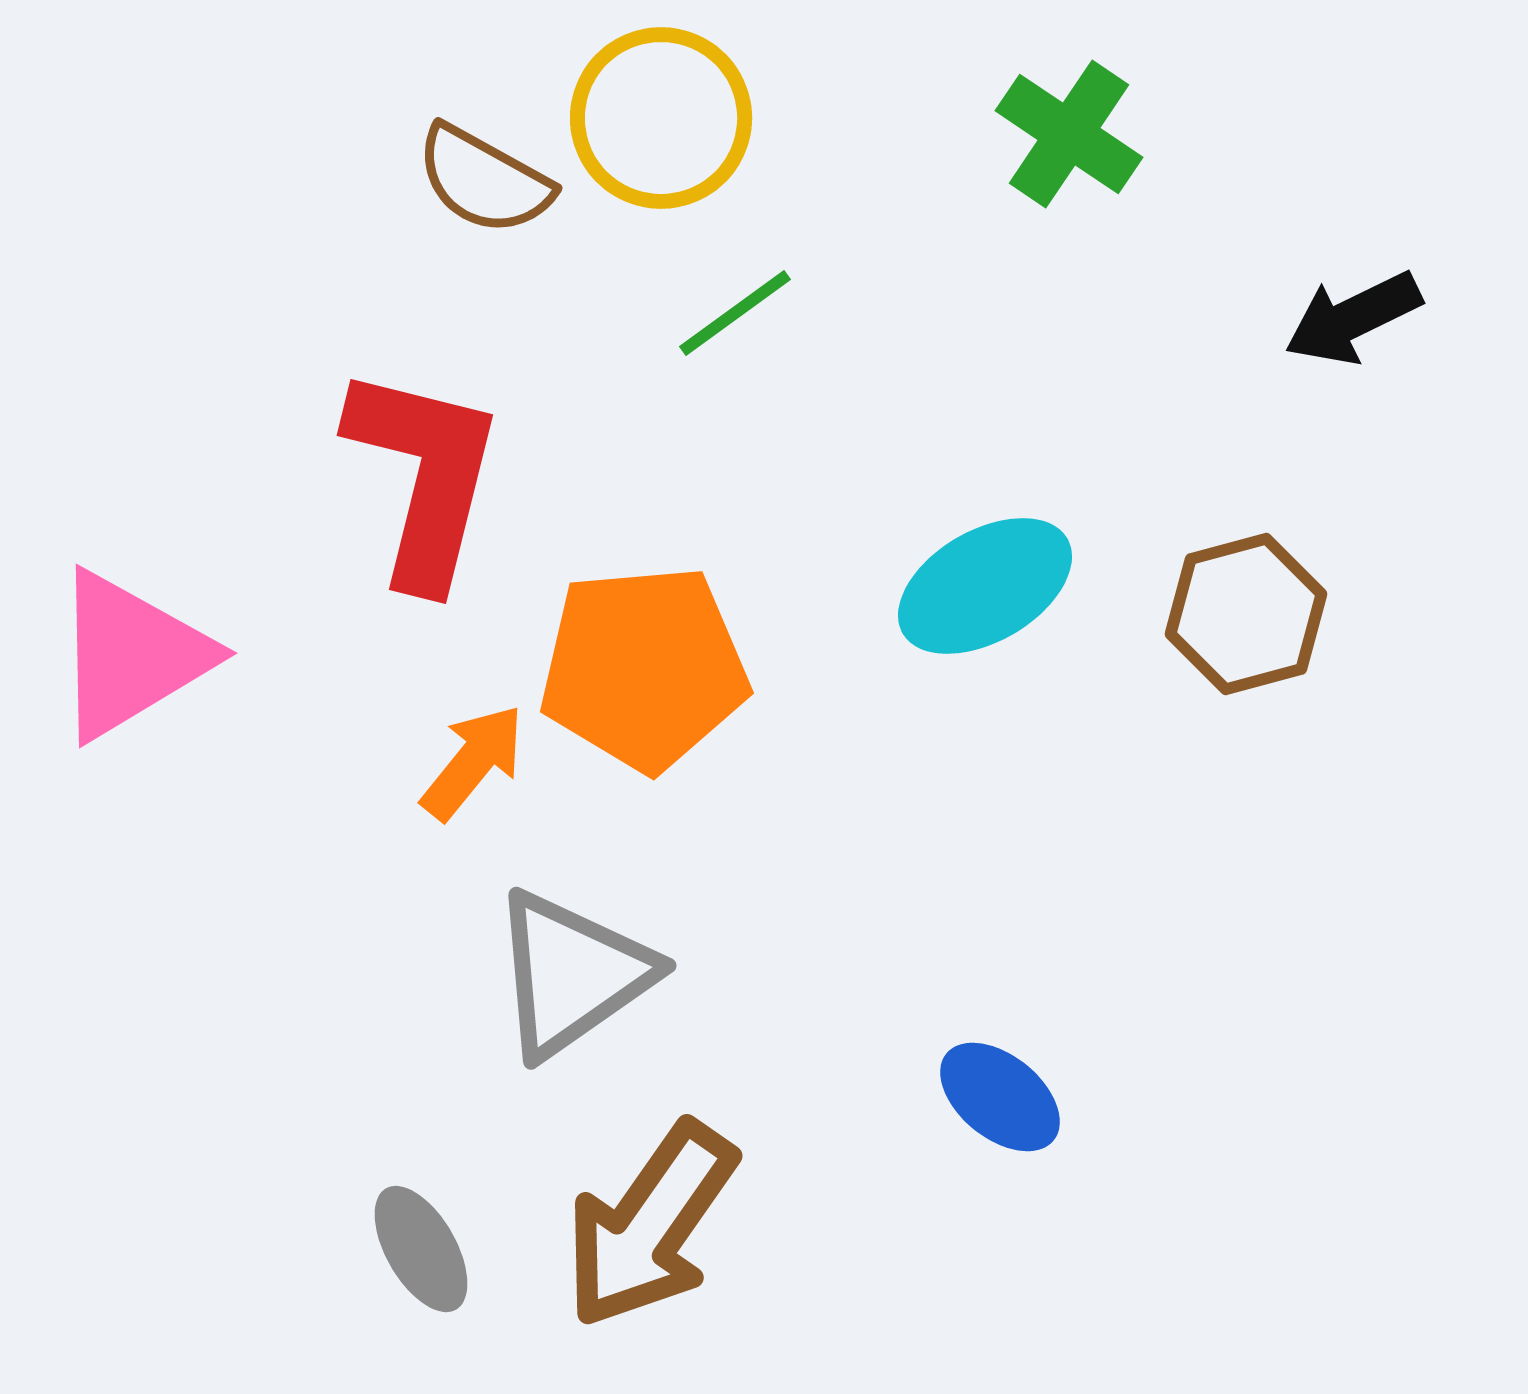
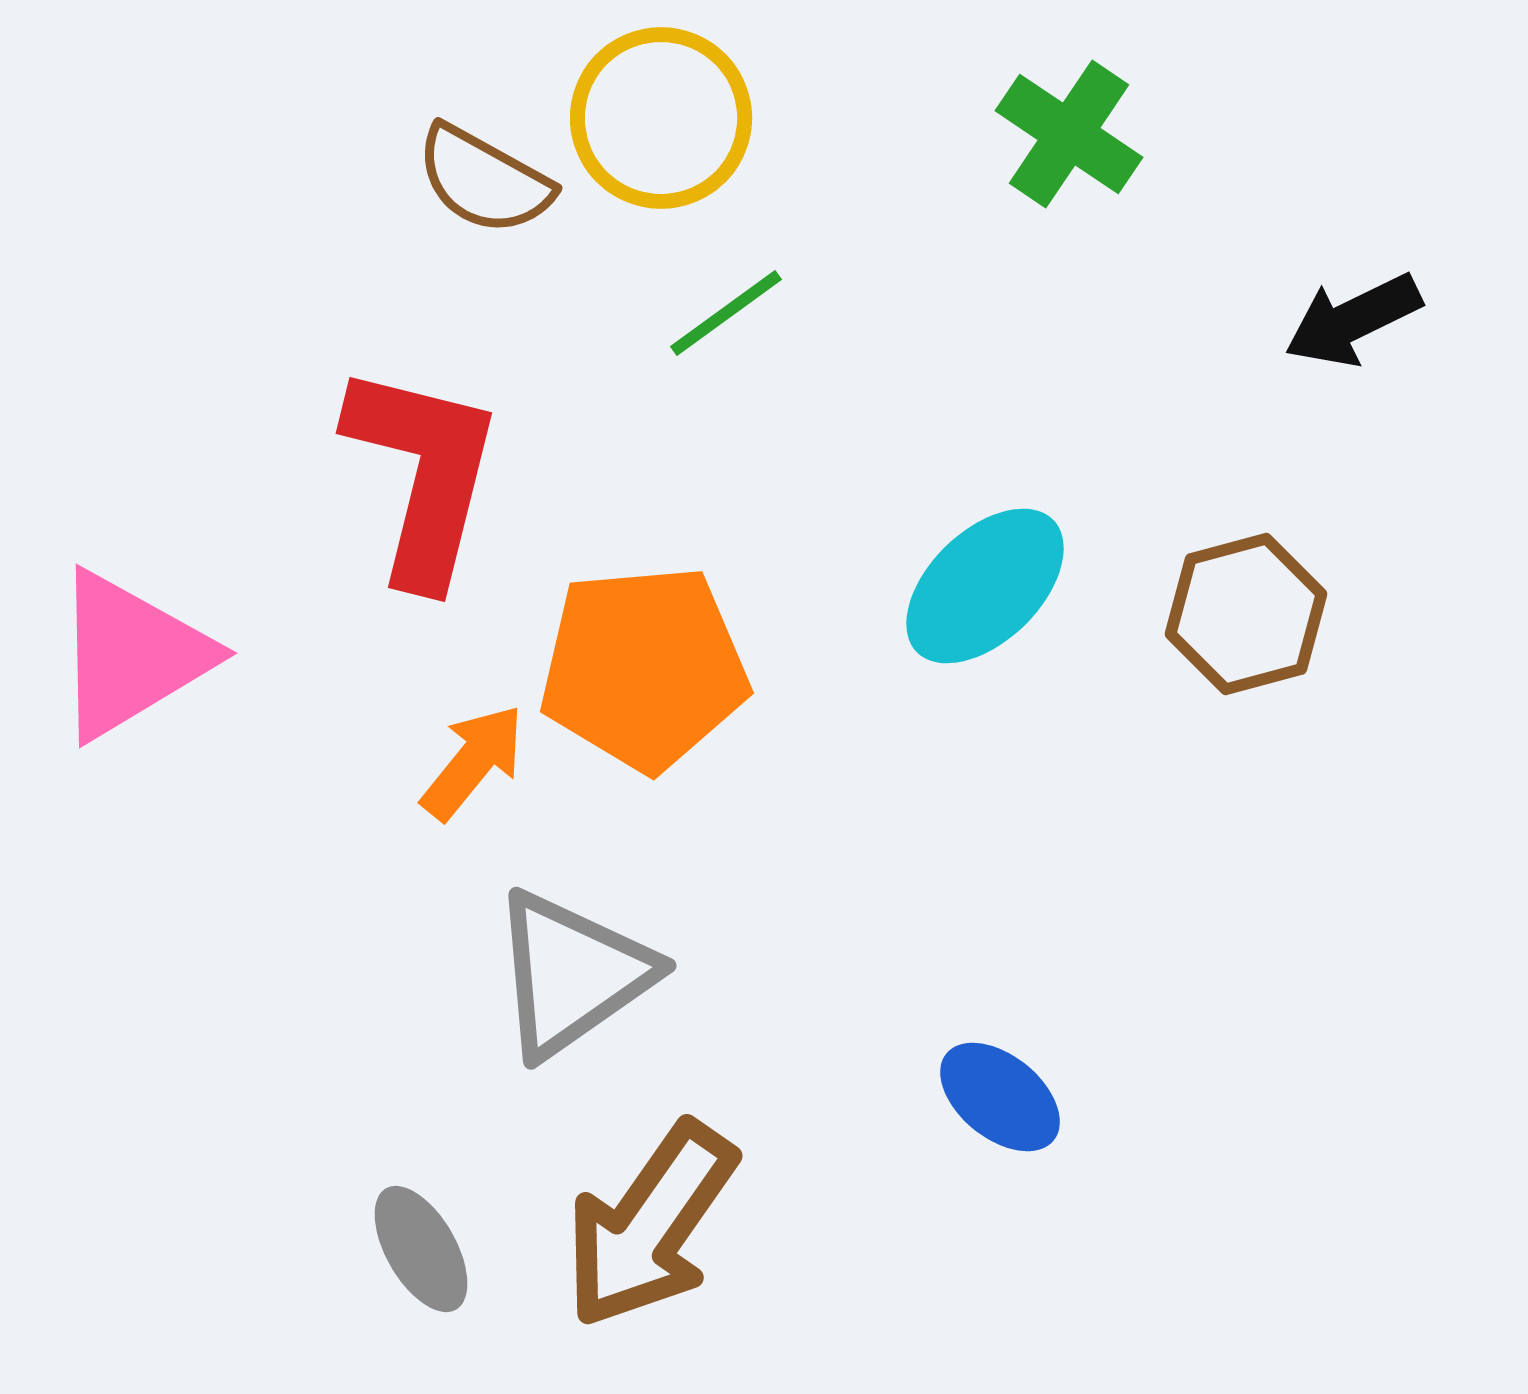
green line: moved 9 px left
black arrow: moved 2 px down
red L-shape: moved 1 px left, 2 px up
cyan ellipse: rotated 14 degrees counterclockwise
